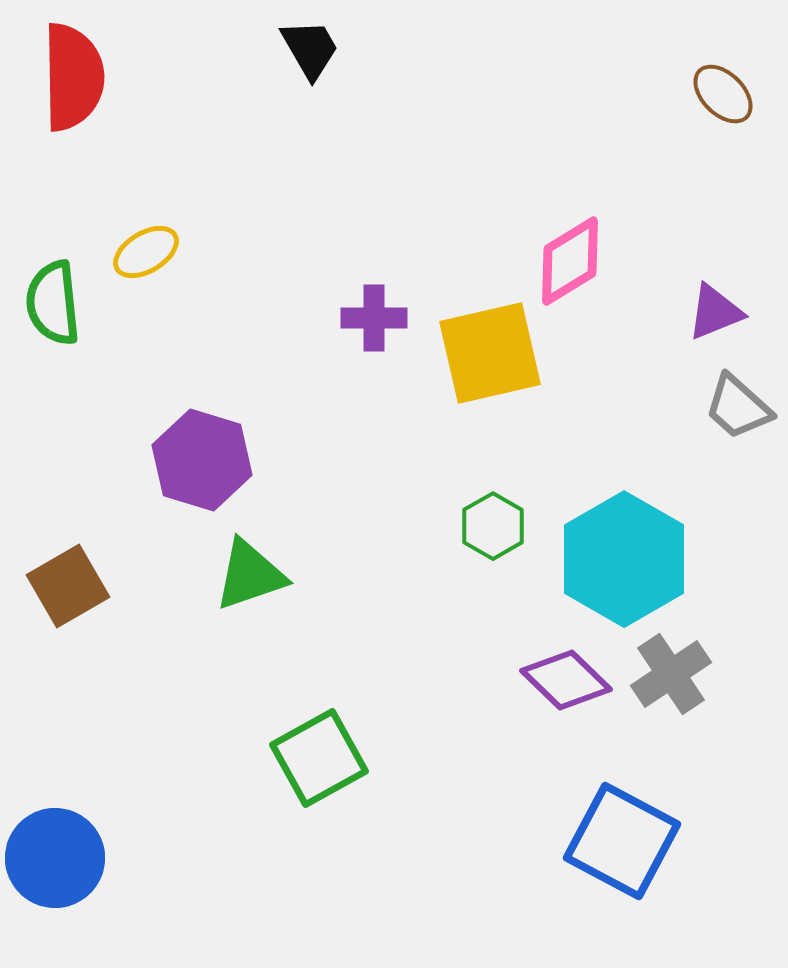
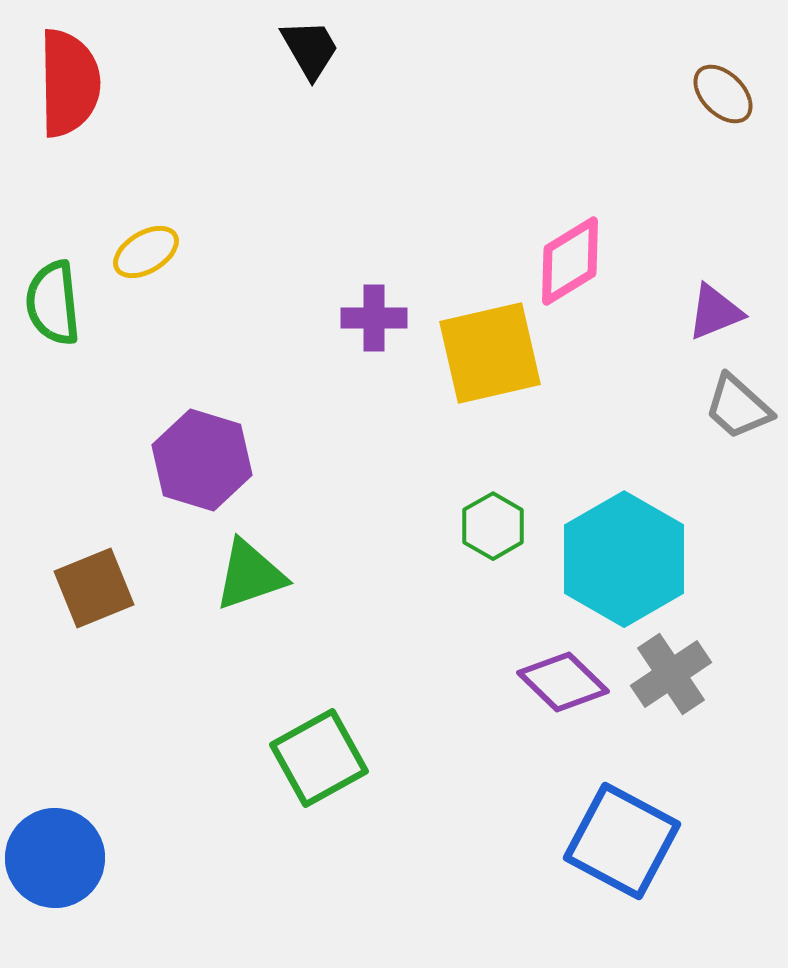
red semicircle: moved 4 px left, 6 px down
brown square: moved 26 px right, 2 px down; rotated 8 degrees clockwise
purple diamond: moved 3 px left, 2 px down
